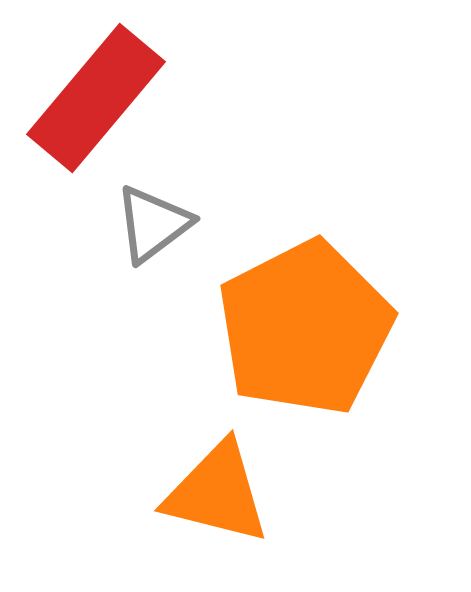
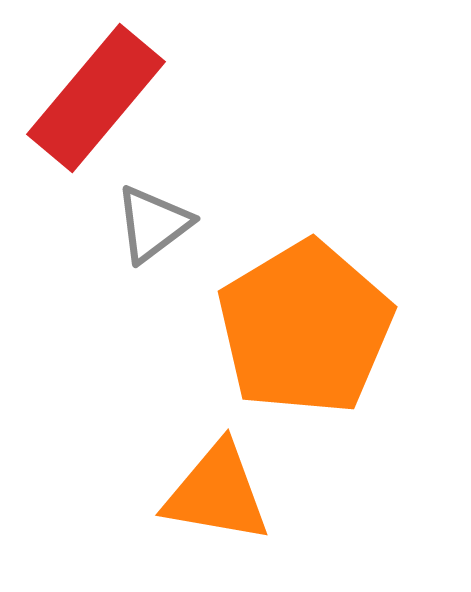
orange pentagon: rotated 4 degrees counterclockwise
orange triangle: rotated 4 degrees counterclockwise
